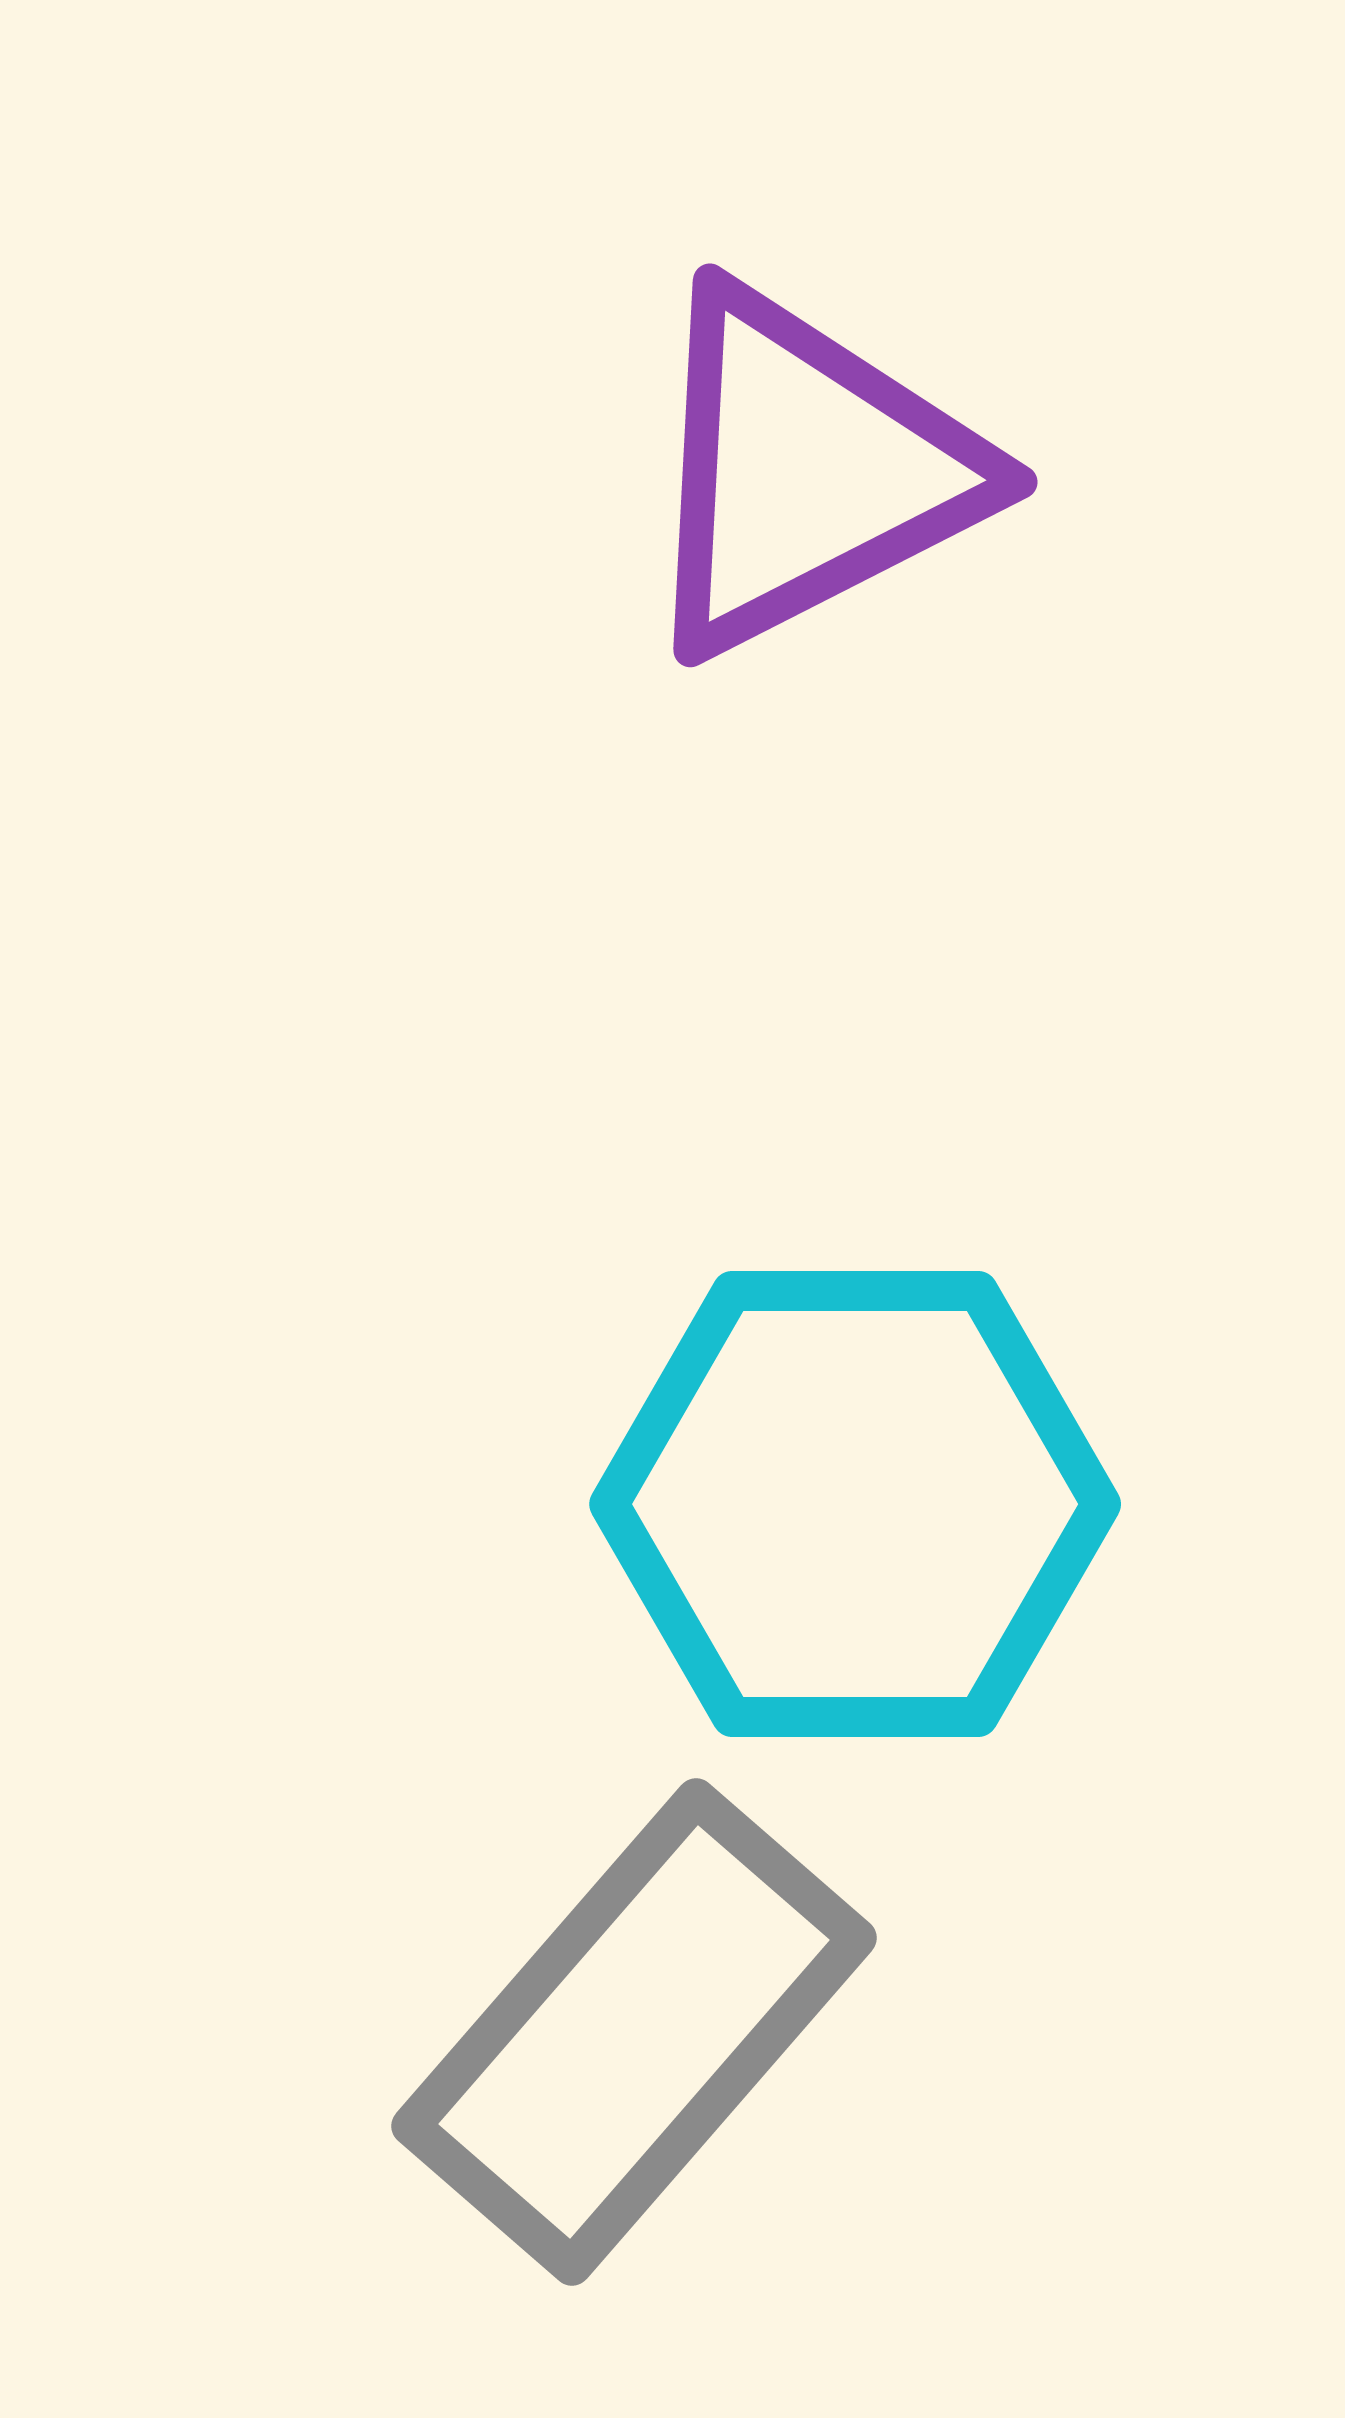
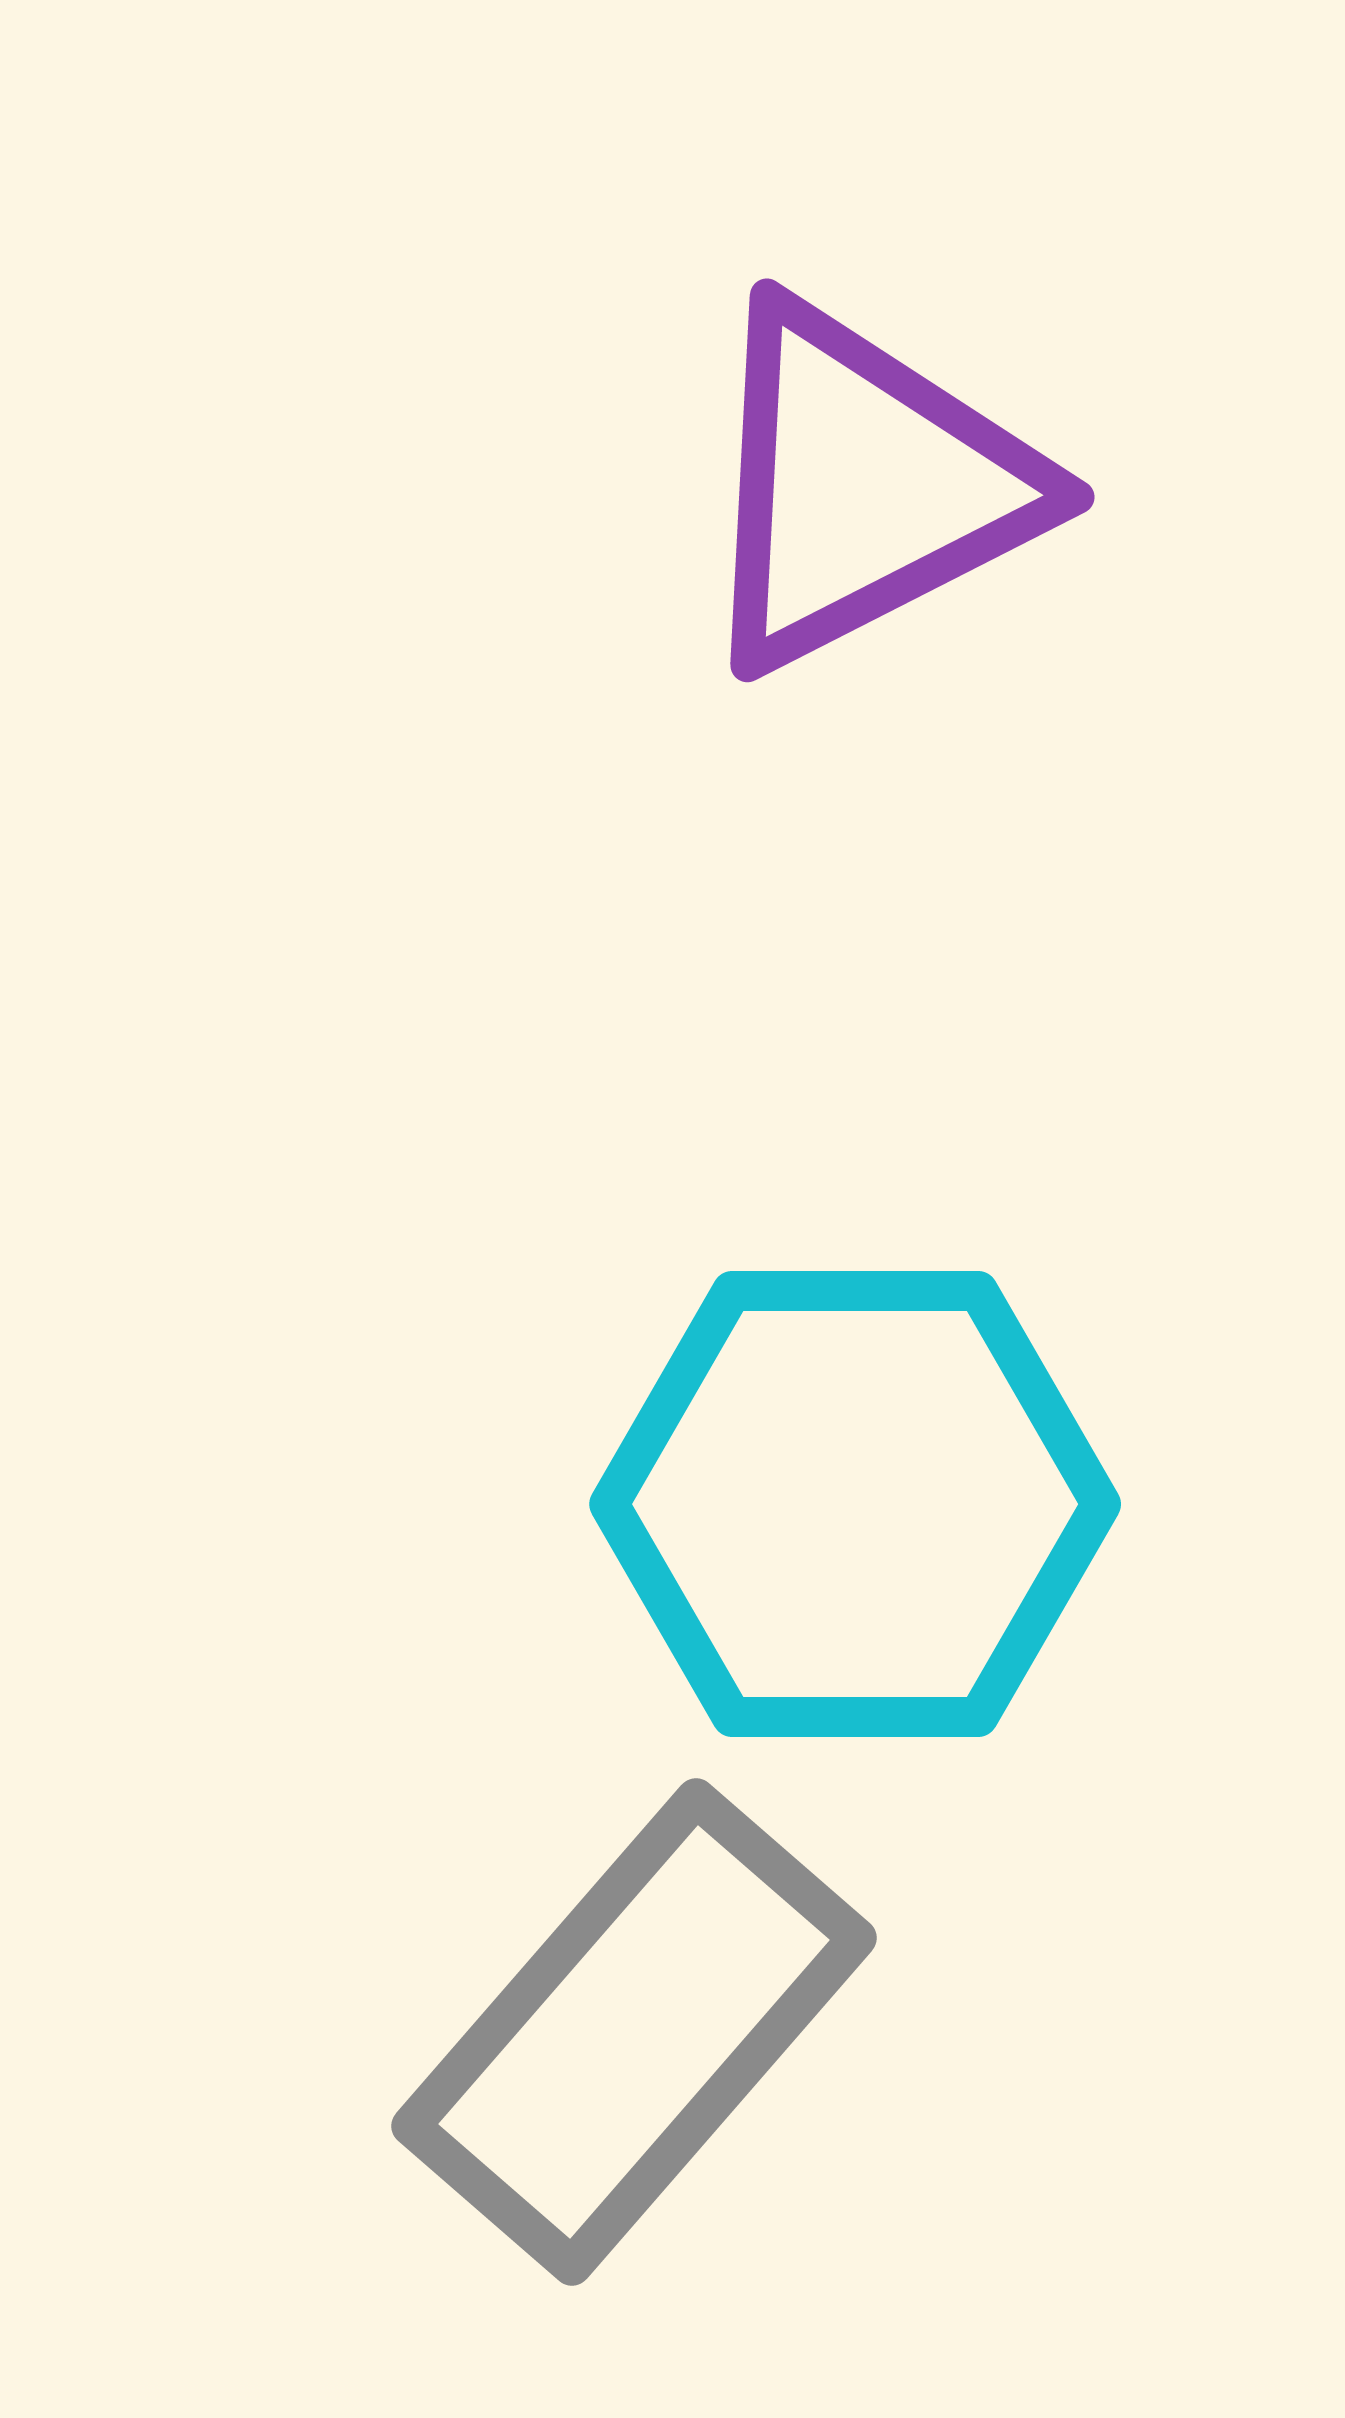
purple triangle: moved 57 px right, 15 px down
